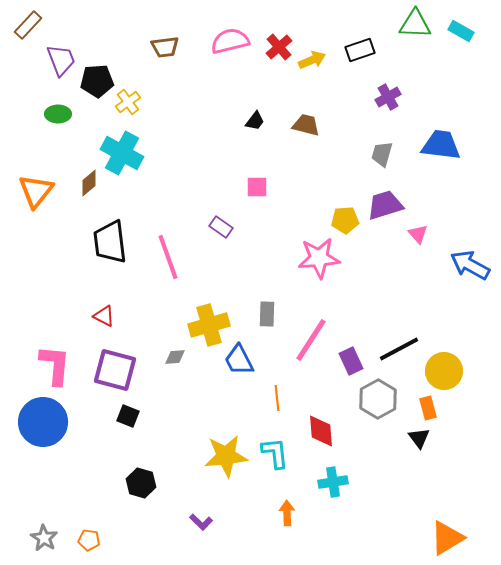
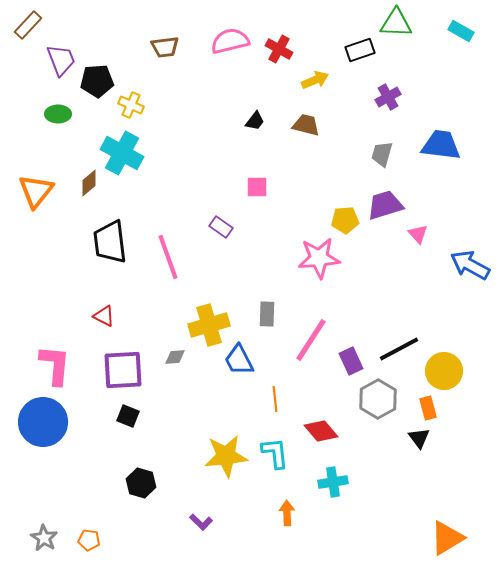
green triangle at (415, 24): moved 19 px left, 1 px up
red cross at (279, 47): moved 2 px down; rotated 20 degrees counterclockwise
yellow arrow at (312, 60): moved 3 px right, 20 px down
yellow cross at (128, 102): moved 3 px right, 3 px down; rotated 30 degrees counterclockwise
purple square at (115, 370): moved 8 px right; rotated 18 degrees counterclockwise
orange line at (277, 398): moved 2 px left, 1 px down
red diamond at (321, 431): rotated 36 degrees counterclockwise
